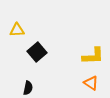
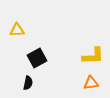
black square: moved 6 px down; rotated 12 degrees clockwise
orange triangle: rotated 42 degrees counterclockwise
black semicircle: moved 5 px up
